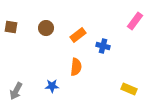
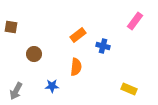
brown circle: moved 12 px left, 26 px down
